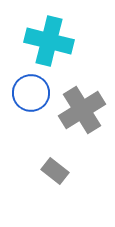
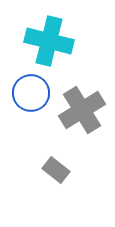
gray rectangle: moved 1 px right, 1 px up
